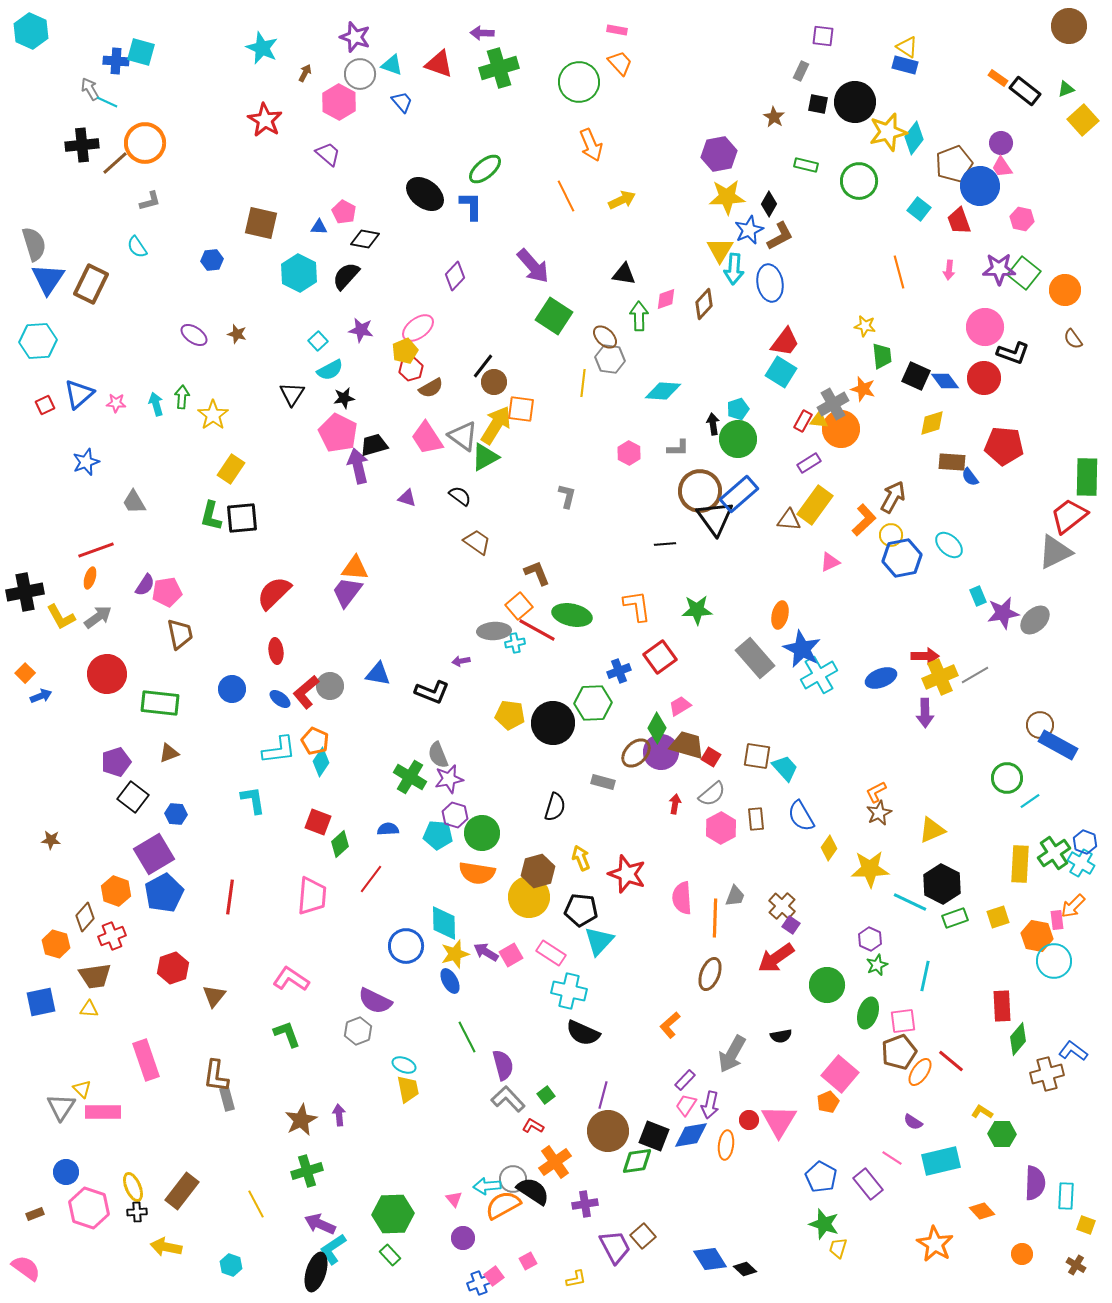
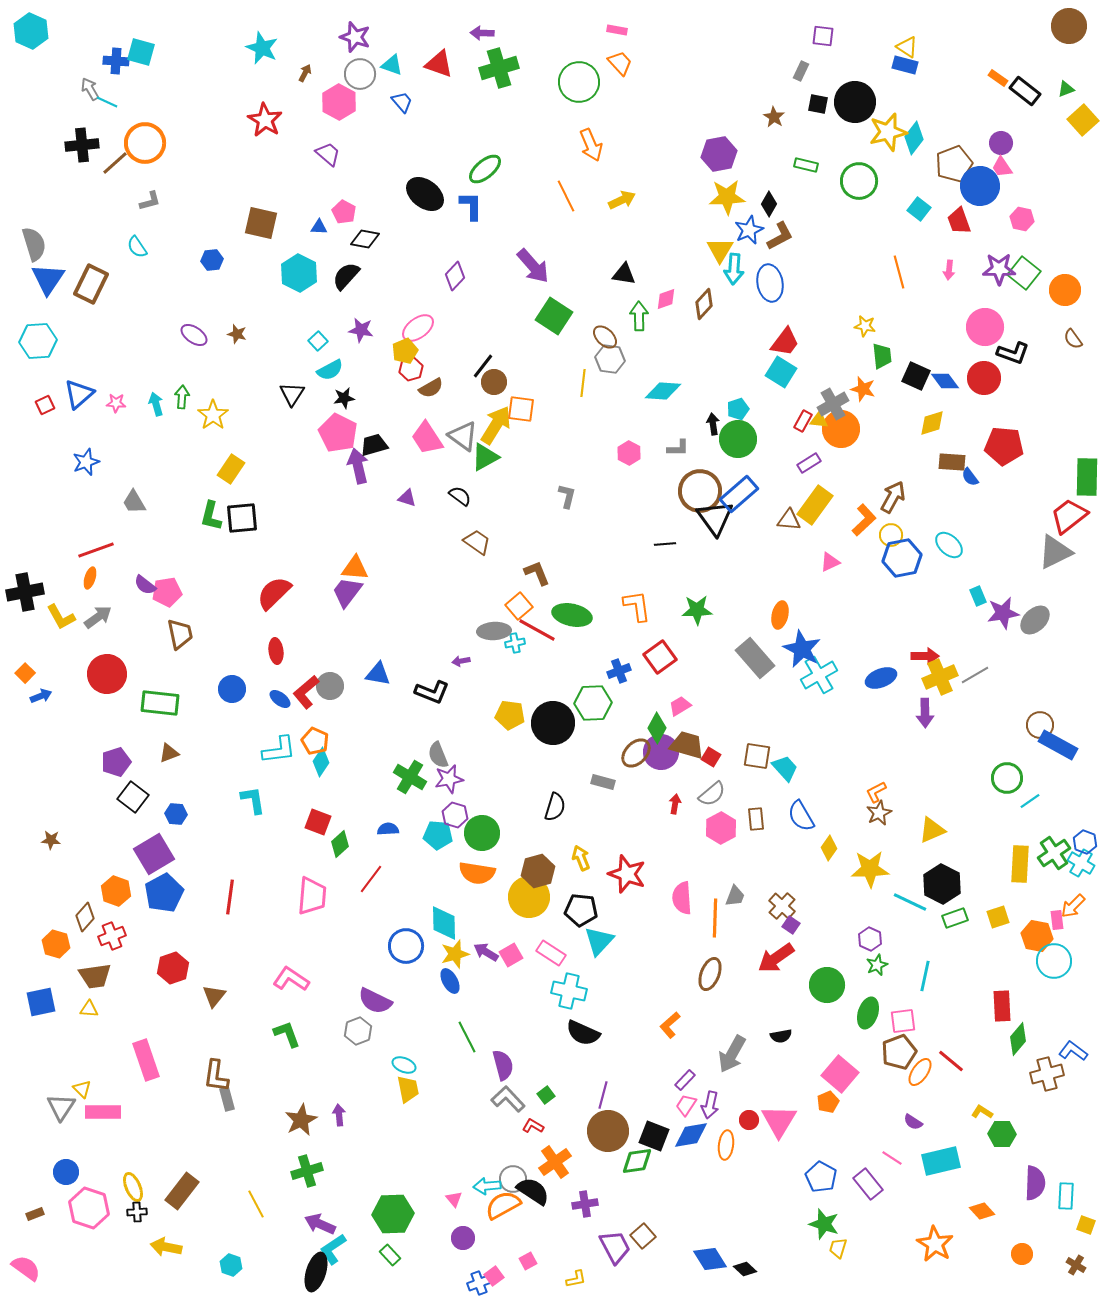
purple semicircle at (145, 585): rotated 95 degrees clockwise
